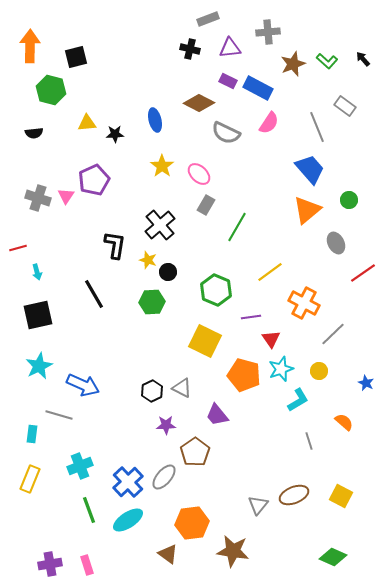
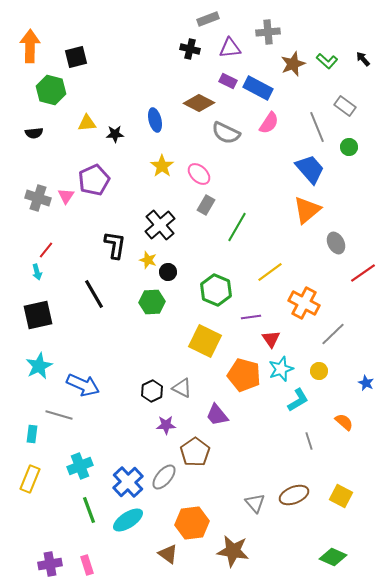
green circle at (349, 200): moved 53 px up
red line at (18, 248): moved 28 px right, 2 px down; rotated 36 degrees counterclockwise
gray triangle at (258, 505): moved 3 px left, 2 px up; rotated 20 degrees counterclockwise
